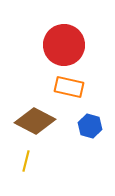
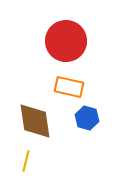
red circle: moved 2 px right, 4 px up
brown diamond: rotated 54 degrees clockwise
blue hexagon: moved 3 px left, 8 px up
